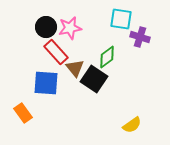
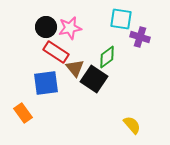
red rectangle: rotated 15 degrees counterclockwise
blue square: rotated 12 degrees counterclockwise
yellow semicircle: rotated 96 degrees counterclockwise
